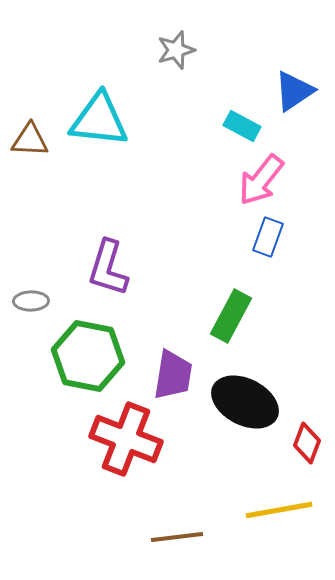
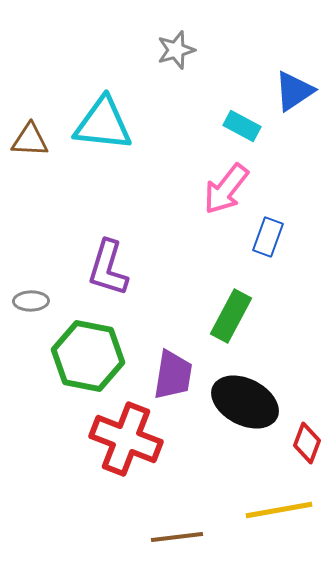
cyan triangle: moved 4 px right, 4 px down
pink arrow: moved 35 px left, 9 px down
